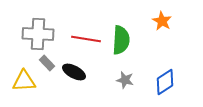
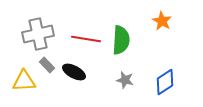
gray cross: rotated 16 degrees counterclockwise
gray rectangle: moved 2 px down
